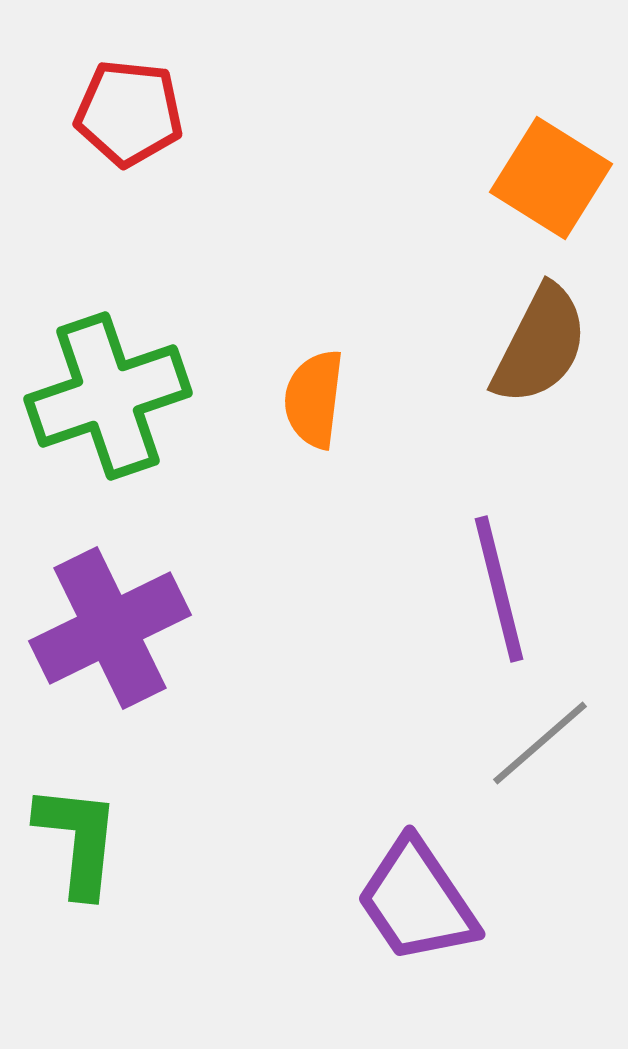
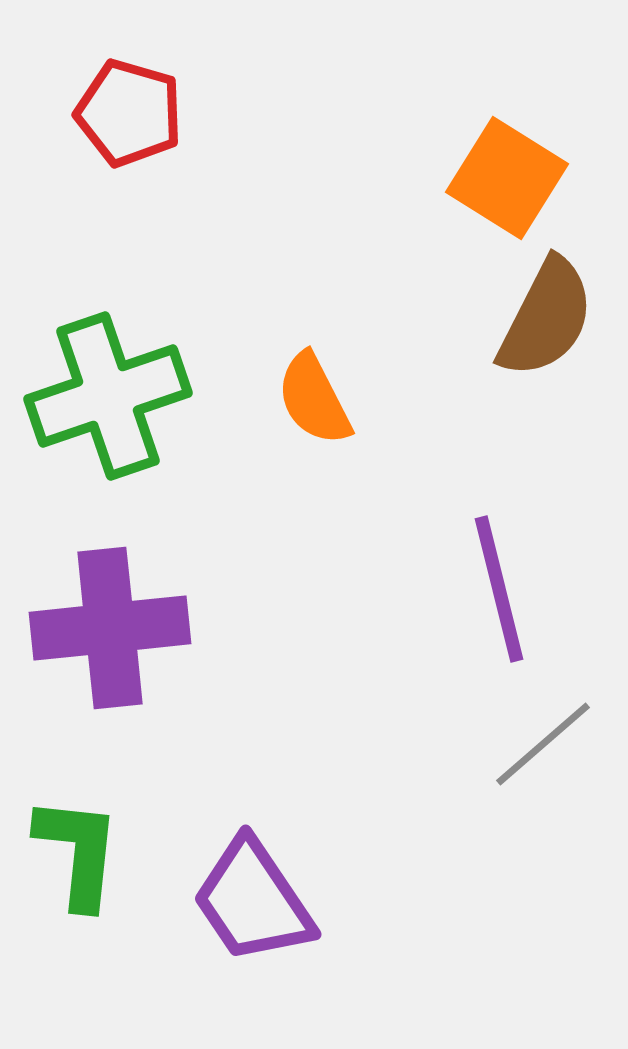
red pentagon: rotated 10 degrees clockwise
orange square: moved 44 px left
brown semicircle: moved 6 px right, 27 px up
orange semicircle: rotated 34 degrees counterclockwise
purple cross: rotated 20 degrees clockwise
gray line: moved 3 px right, 1 px down
green L-shape: moved 12 px down
purple trapezoid: moved 164 px left
